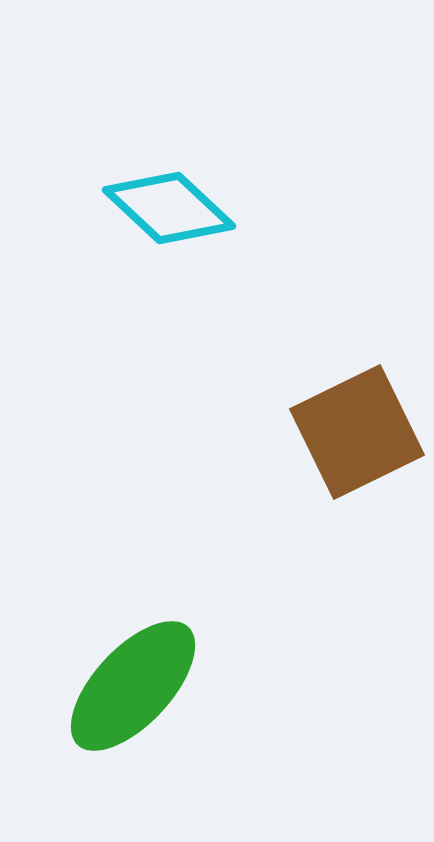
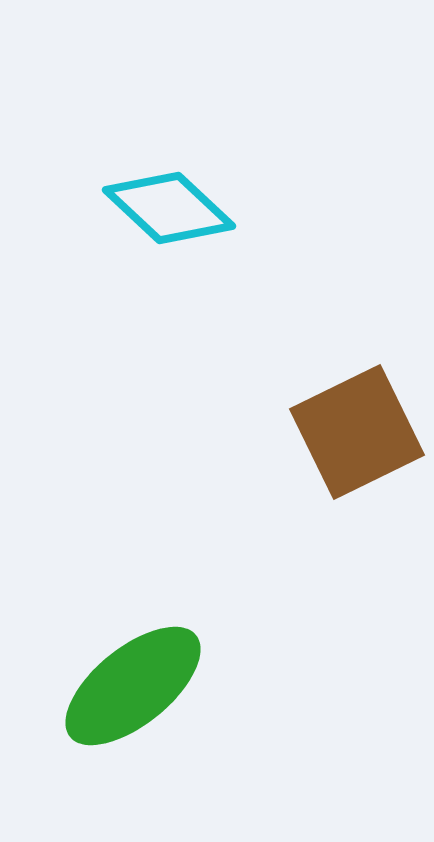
green ellipse: rotated 8 degrees clockwise
